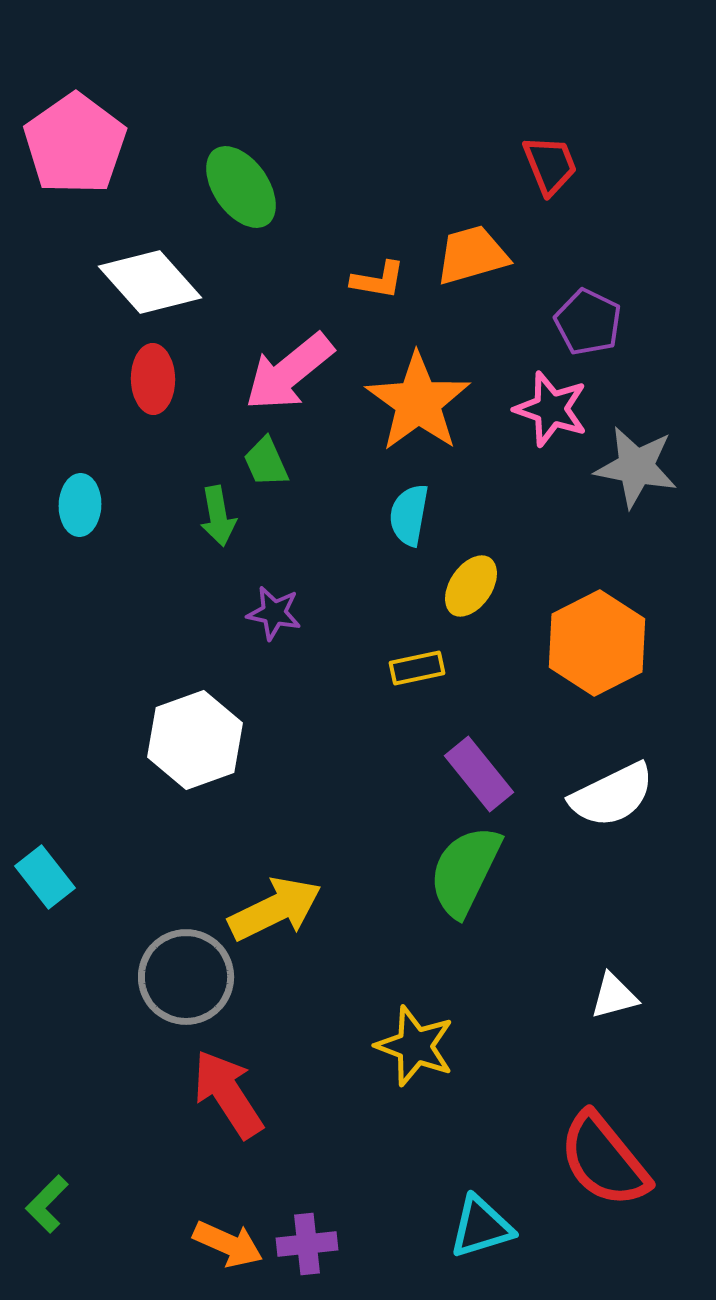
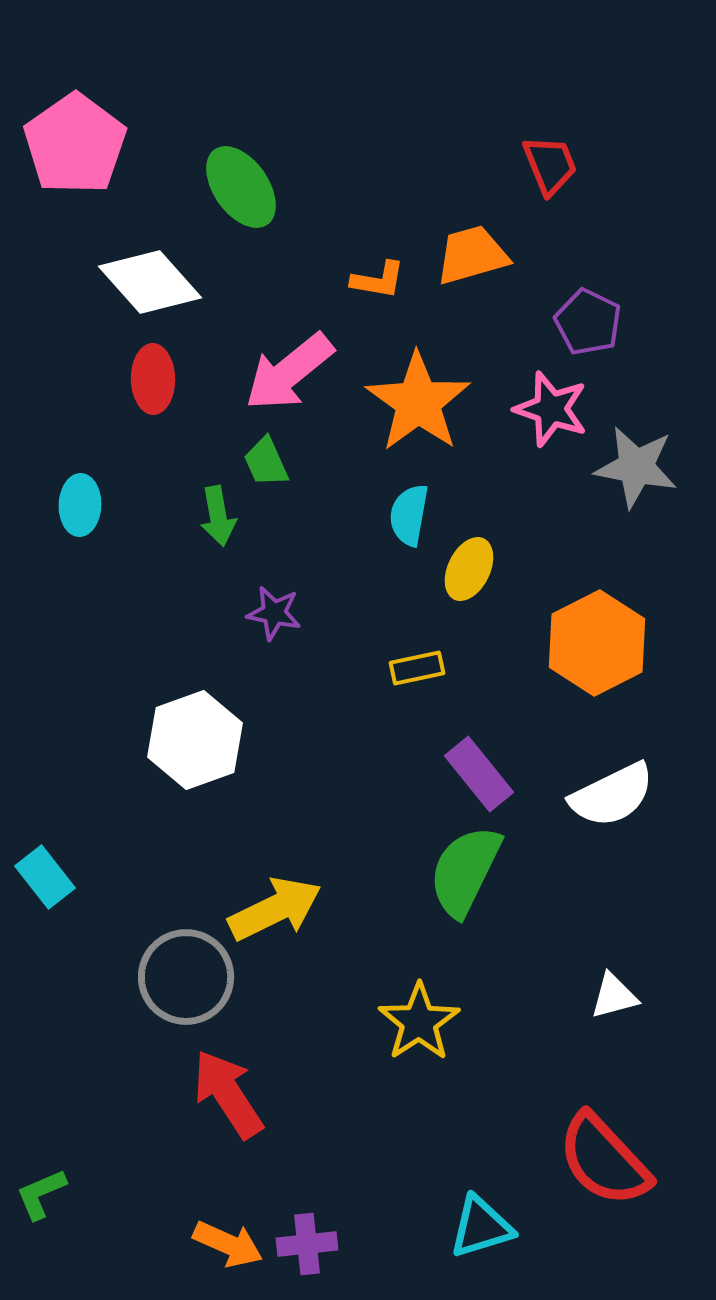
yellow ellipse: moved 2 px left, 17 px up; rotated 8 degrees counterclockwise
yellow star: moved 4 px right, 24 px up; rotated 18 degrees clockwise
red semicircle: rotated 4 degrees counterclockwise
green L-shape: moved 6 px left, 10 px up; rotated 22 degrees clockwise
